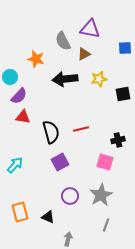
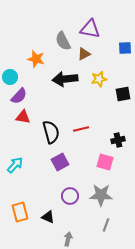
gray star: rotated 30 degrees clockwise
